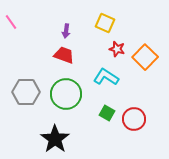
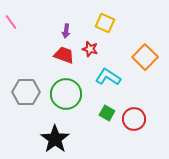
red star: moved 27 px left
cyan L-shape: moved 2 px right
